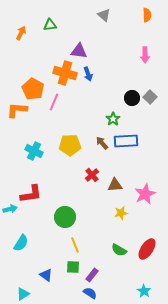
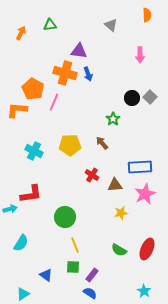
gray triangle: moved 7 px right, 10 px down
pink arrow: moved 5 px left
blue rectangle: moved 14 px right, 26 px down
red cross: rotated 16 degrees counterclockwise
red ellipse: rotated 10 degrees counterclockwise
